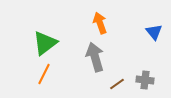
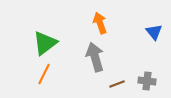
gray cross: moved 2 px right, 1 px down
brown line: rotated 14 degrees clockwise
